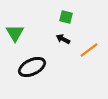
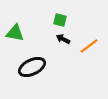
green square: moved 6 px left, 3 px down
green triangle: rotated 48 degrees counterclockwise
orange line: moved 4 px up
